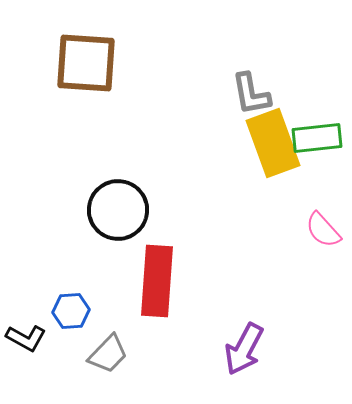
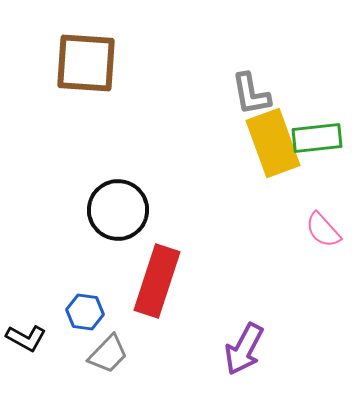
red rectangle: rotated 14 degrees clockwise
blue hexagon: moved 14 px right, 1 px down; rotated 12 degrees clockwise
